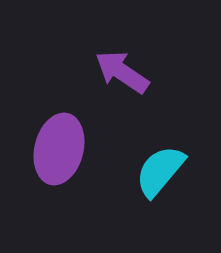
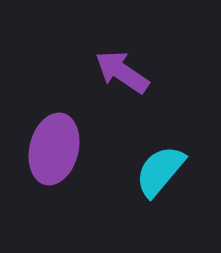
purple ellipse: moved 5 px left
